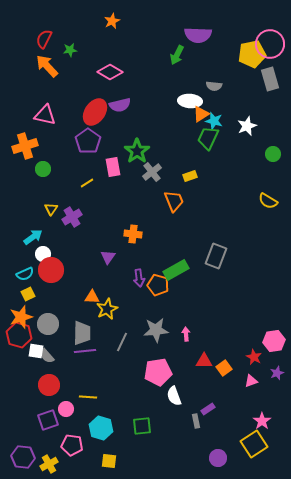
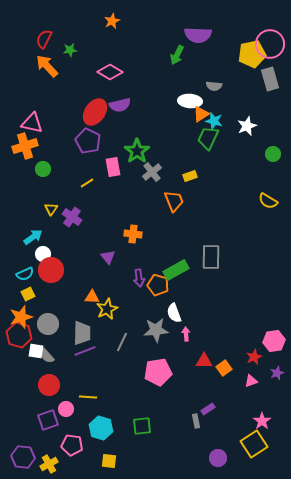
pink triangle at (45, 115): moved 13 px left, 8 px down
purple pentagon at (88, 141): rotated 10 degrees counterclockwise
purple cross at (72, 217): rotated 24 degrees counterclockwise
gray rectangle at (216, 256): moved 5 px left, 1 px down; rotated 20 degrees counterclockwise
purple triangle at (108, 257): rotated 14 degrees counterclockwise
purple line at (85, 351): rotated 15 degrees counterclockwise
red star at (254, 357): rotated 21 degrees clockwise
white semicircle at (174, 396): moved 83 px up
